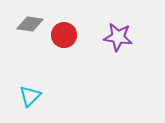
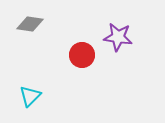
red circle: moved 18 px right, 20 px down
